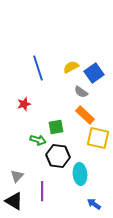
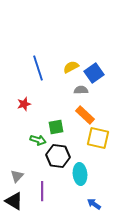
gray semicircle: moved 2 px up; rotated 144 degrees clockwise
